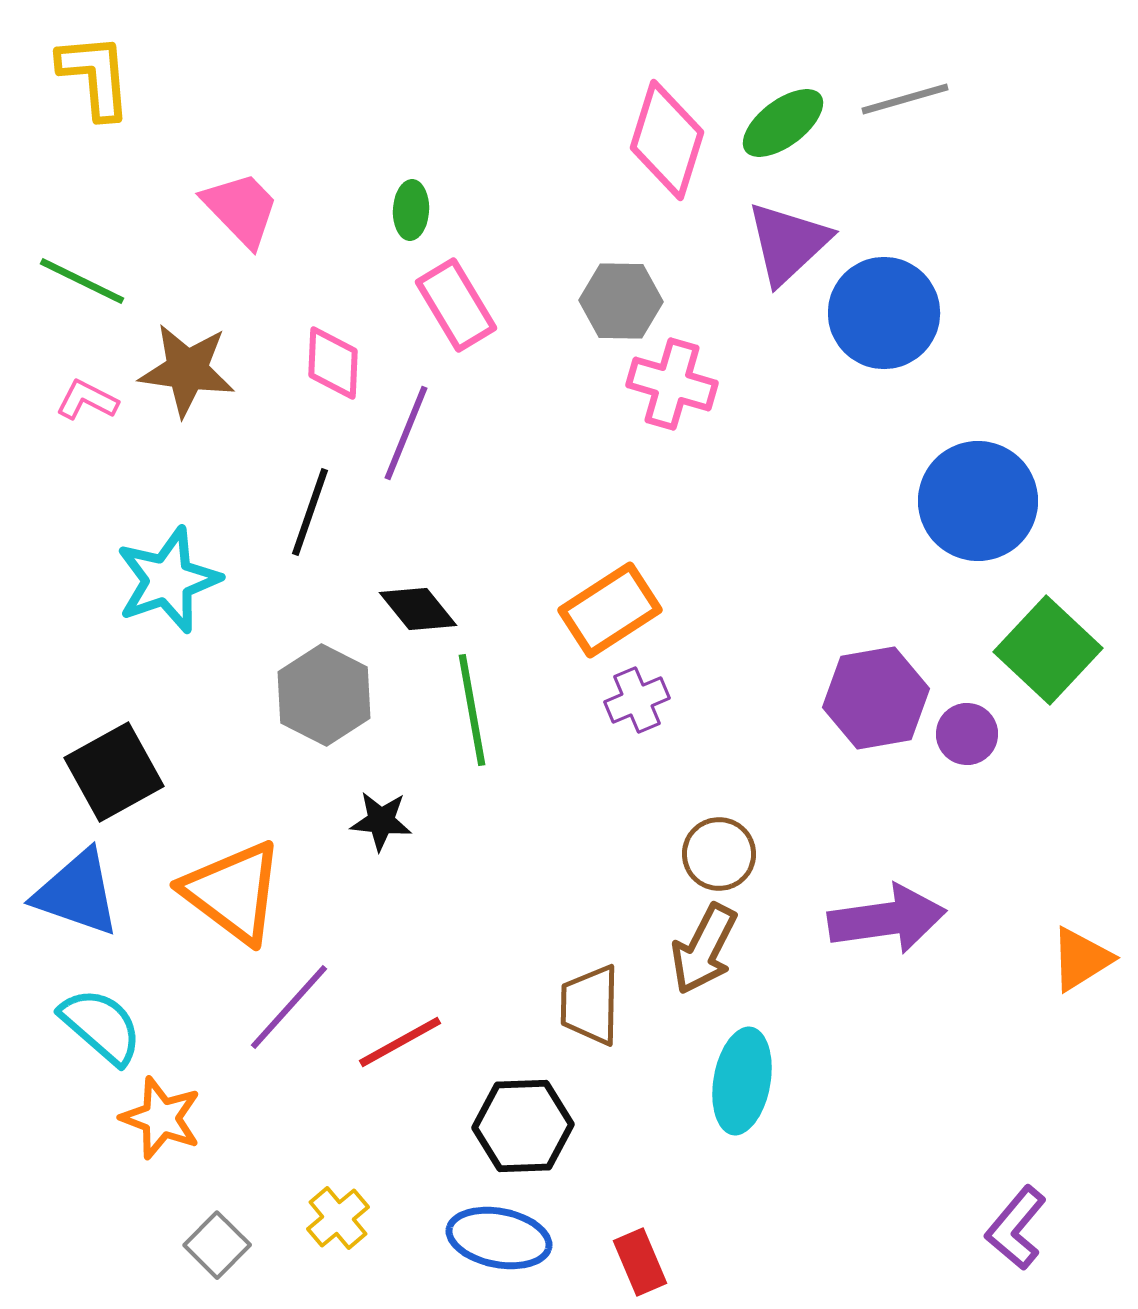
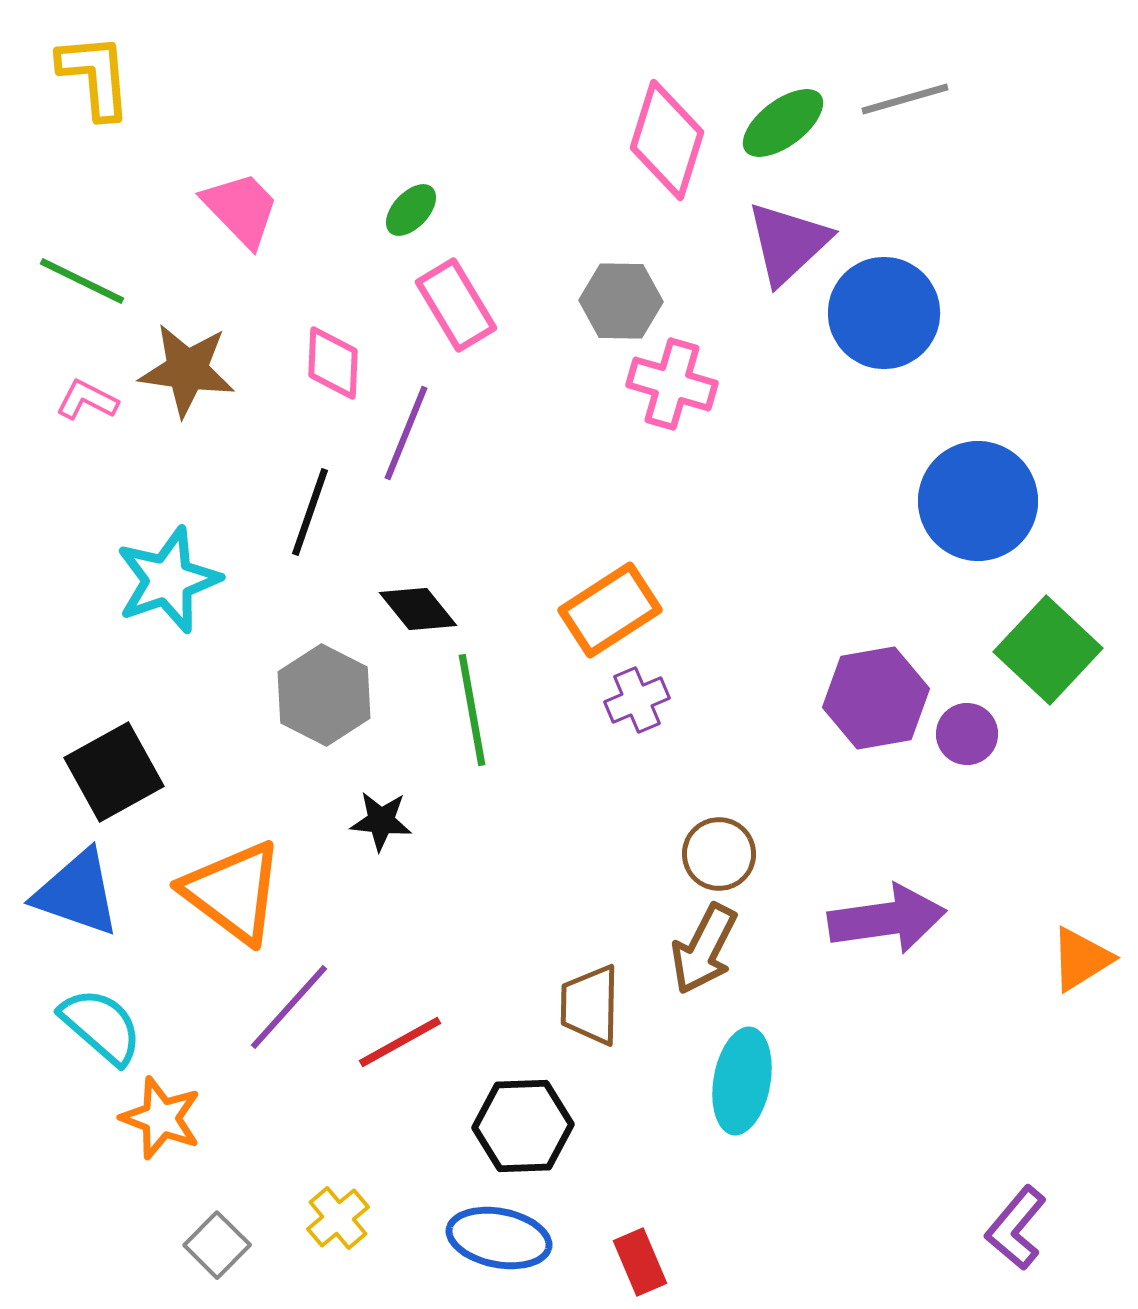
green ellipse at (411, 210): rotated 40 degrees clockwise
